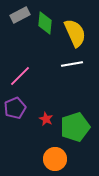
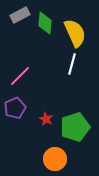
white line: rotated 65 degrees counterclockwise
